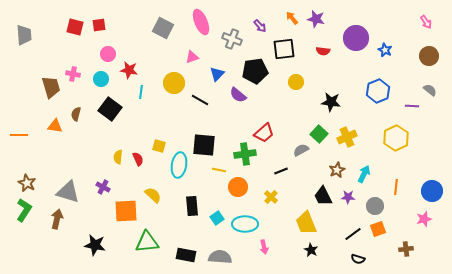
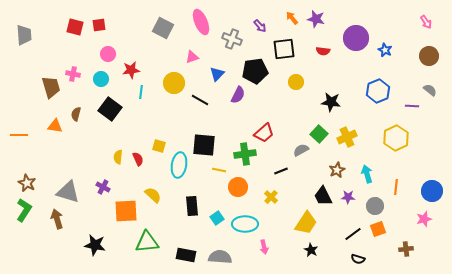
red star at (129, 70): moved 2 px right; rotated 18 degrees counterclockwise
purple semicircle at (238, 95): rotated 102 degrees counterclockwise
cyan arrow at (364, 174): moved 3 px right; rotated 42 degrees counterclockwise
brown arrow at (57, 219): rotated 30 degrees counterclockwise
yellow trapezoid at (306, 223): rotated 125 degrees counterclockwise
